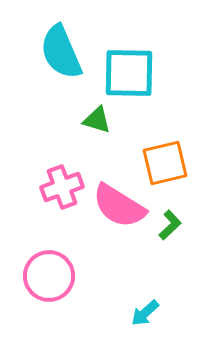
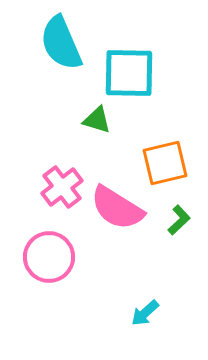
cyan semicircle: moved 9 px up
pink cross: rotated 18 degrees counterclockwise
pink semicircle: moved 2 px left, 2 px down
green L-shape: moved 9 px right, 5 px up
pink circle: moved 19 px up
